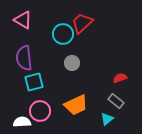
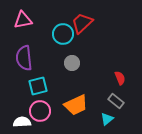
pink triangle: rotated 42 degrees counterclockwise
red semicircle: rotated 88 degrees clockwise
cyan square: moved 4 px right, 4 px down
